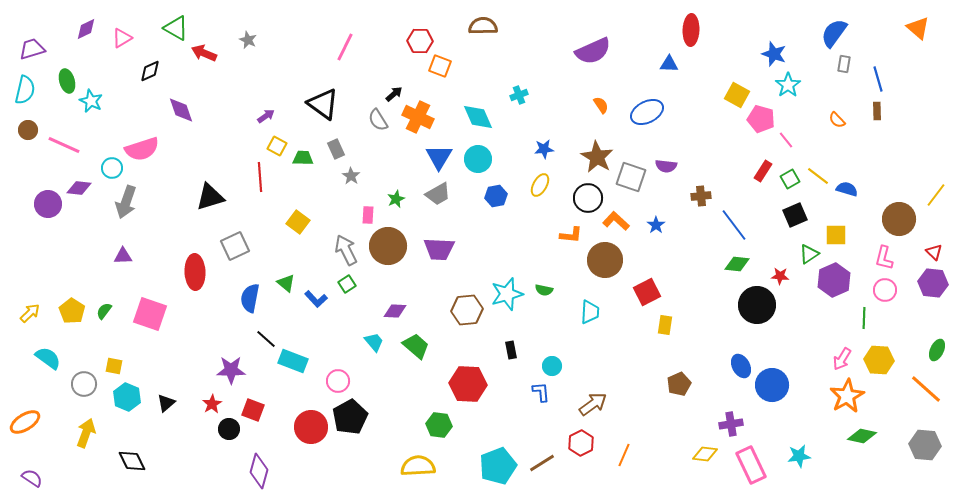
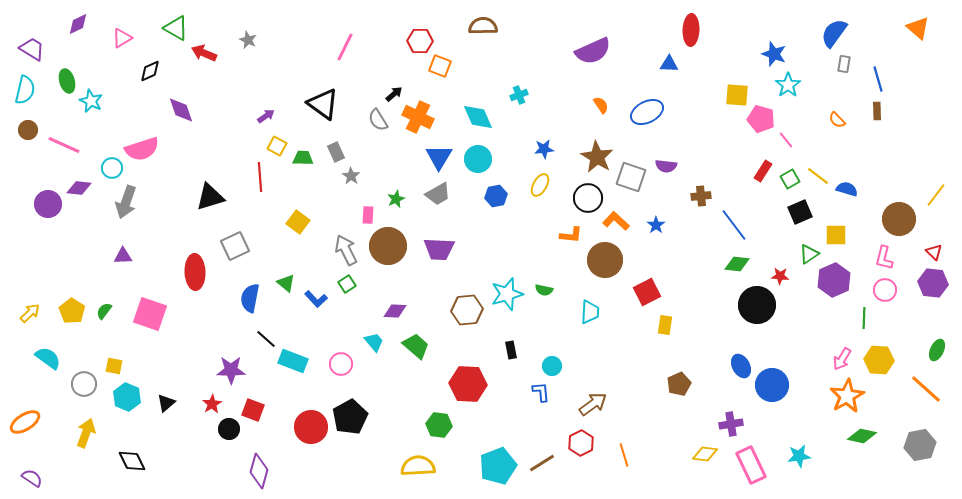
purple diamond at (86, 29): moved 8 px left, 5 px up
purple trapezoid at (32, 49): rotated 48 degrees clockwise
yellow square at (737, 95): rotated 25 degrees counterclockwise
gray rectangle at (336, 149): moved 3 px down
black square at (795, 215): moved 5 px right, 3 px up
pink circle at (338, 381): moved 3 px right, 17 px up
gray hexagon at (925, 445): moved 5 px left; rotated 16 degrees counterclockwise
orange line at (624, 455): rotated 40 degrees counterclockwise
